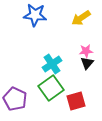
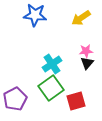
purple pentagon: rotated 20 degrees clockwise
